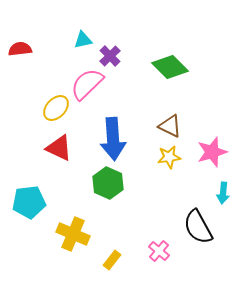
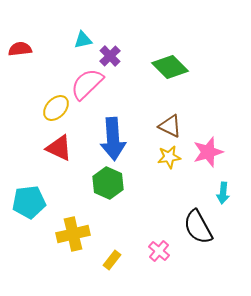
pink star: moved 4 px left
yellow cross: rotated 36 degrees counterclockwise
